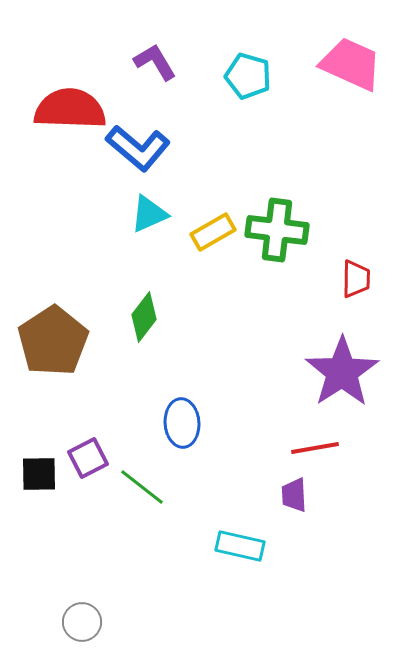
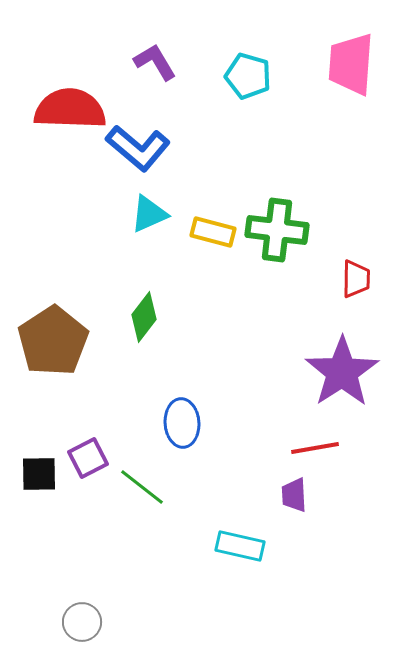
pink trapezoid: rotated 110 degrees counterclockwise
yellow rectangle: rotated 45 degrees clockwise
